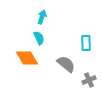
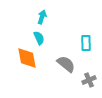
orange diamond: rotated 20 degrees clockwise
